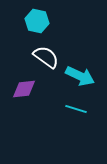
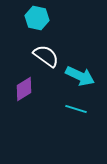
cyan hexagon: moved 3 px up
white semicircle: moved 1 px up
purple diamond: rotated 25 degrees counterclockwise
